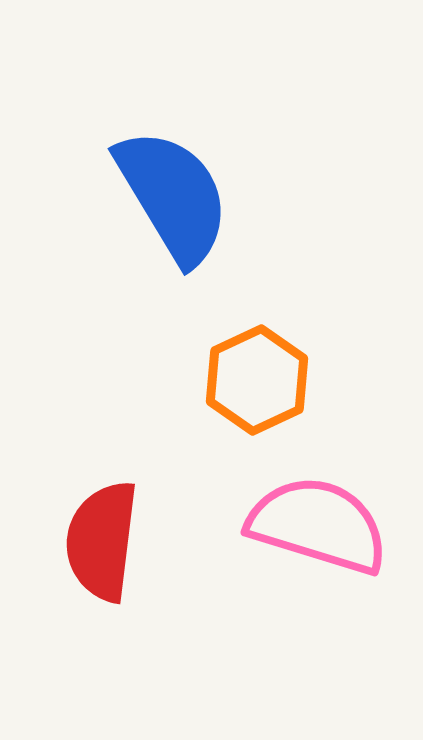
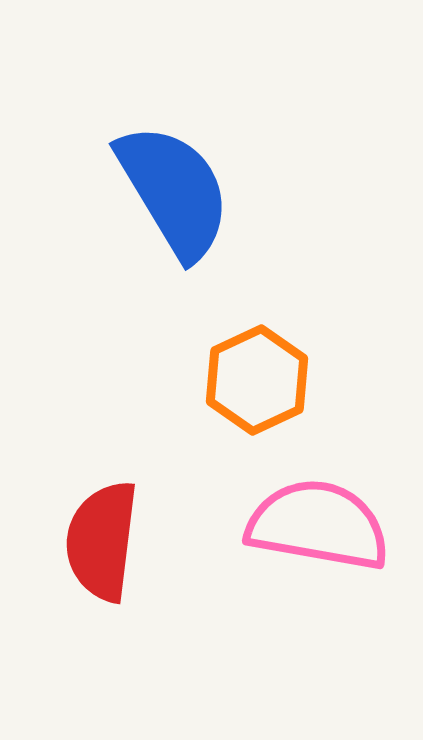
blue semicircle: moved 1 px right, 5 px up
pink semicircle: rotated 7 degrees counterclockwise
